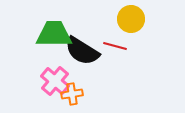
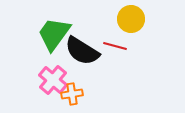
green trapezoid: rotated 54 degrees counterclockwise
pink cross: moved 2 px left, 1 px up
